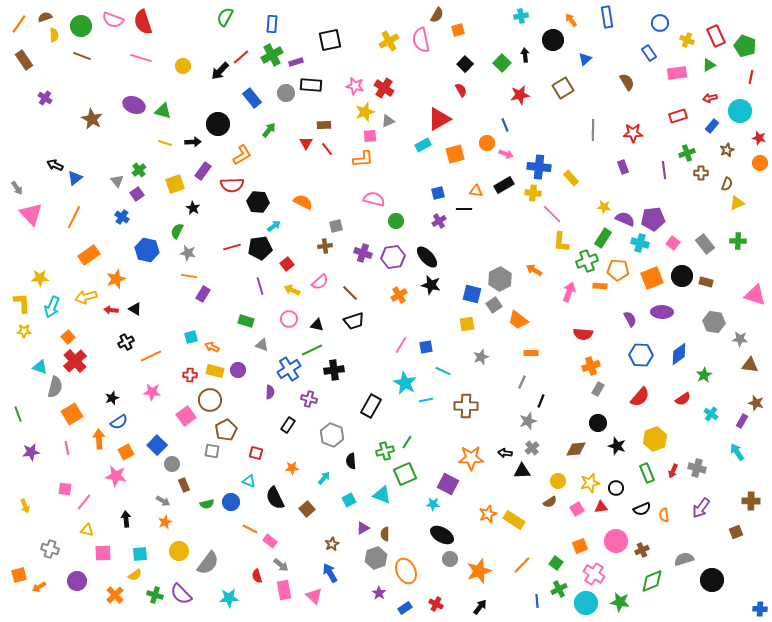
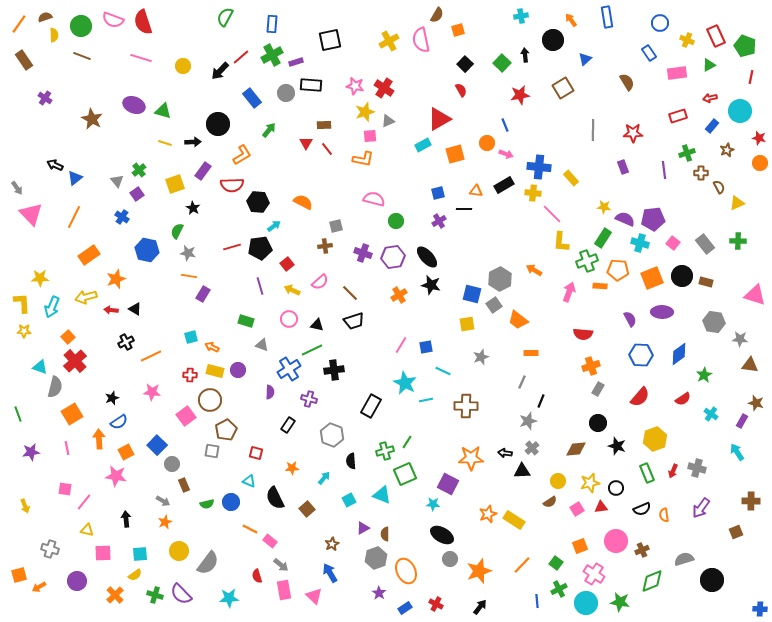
orange L-shape at (363, 159): rotated 15 degrees clockwise
brown semicircle at (727, 184): moved 8 px left, 3 px down; rotated 48 degrees counterclockwise
